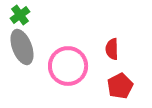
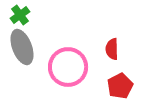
pink circle: moved 1 px down
